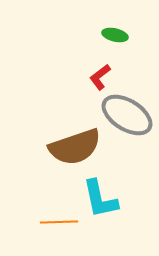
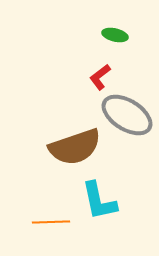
cyan L-shape: moved 1 px left, 2 px down
orange line: moved 8 px left
